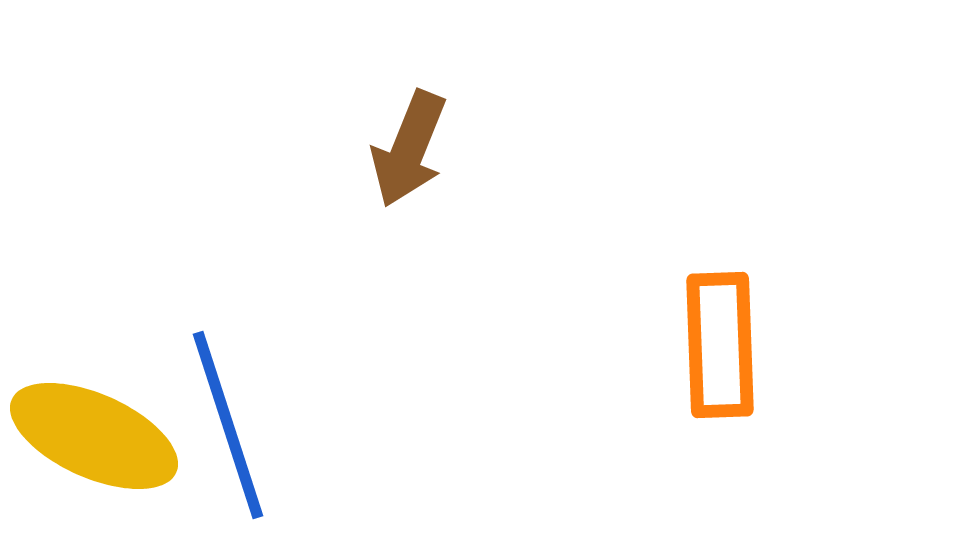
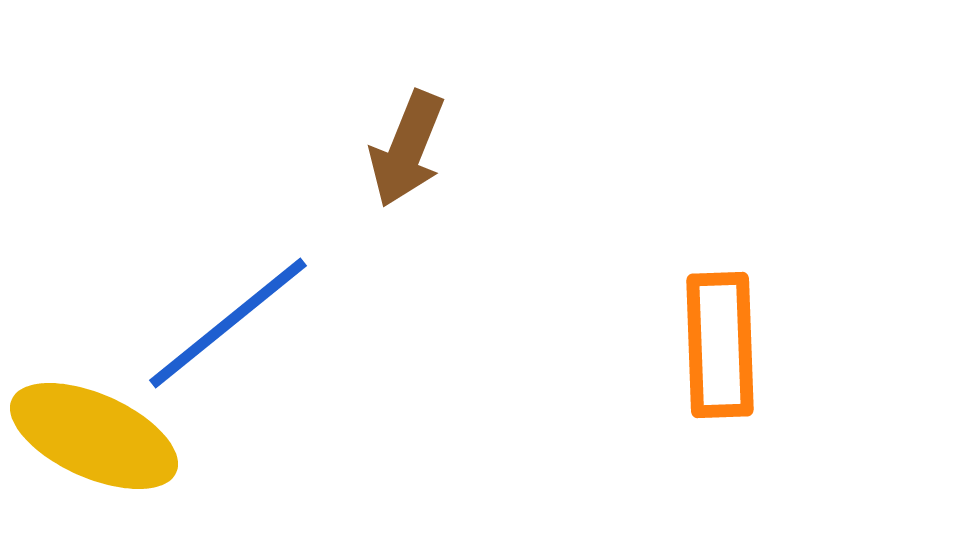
brown arrow: moved 2 px left
blue line: moved 102 px up; rotated 69 degrees clockwise
